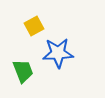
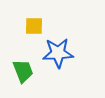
yellow square: rotated 30 degrees clockwise
